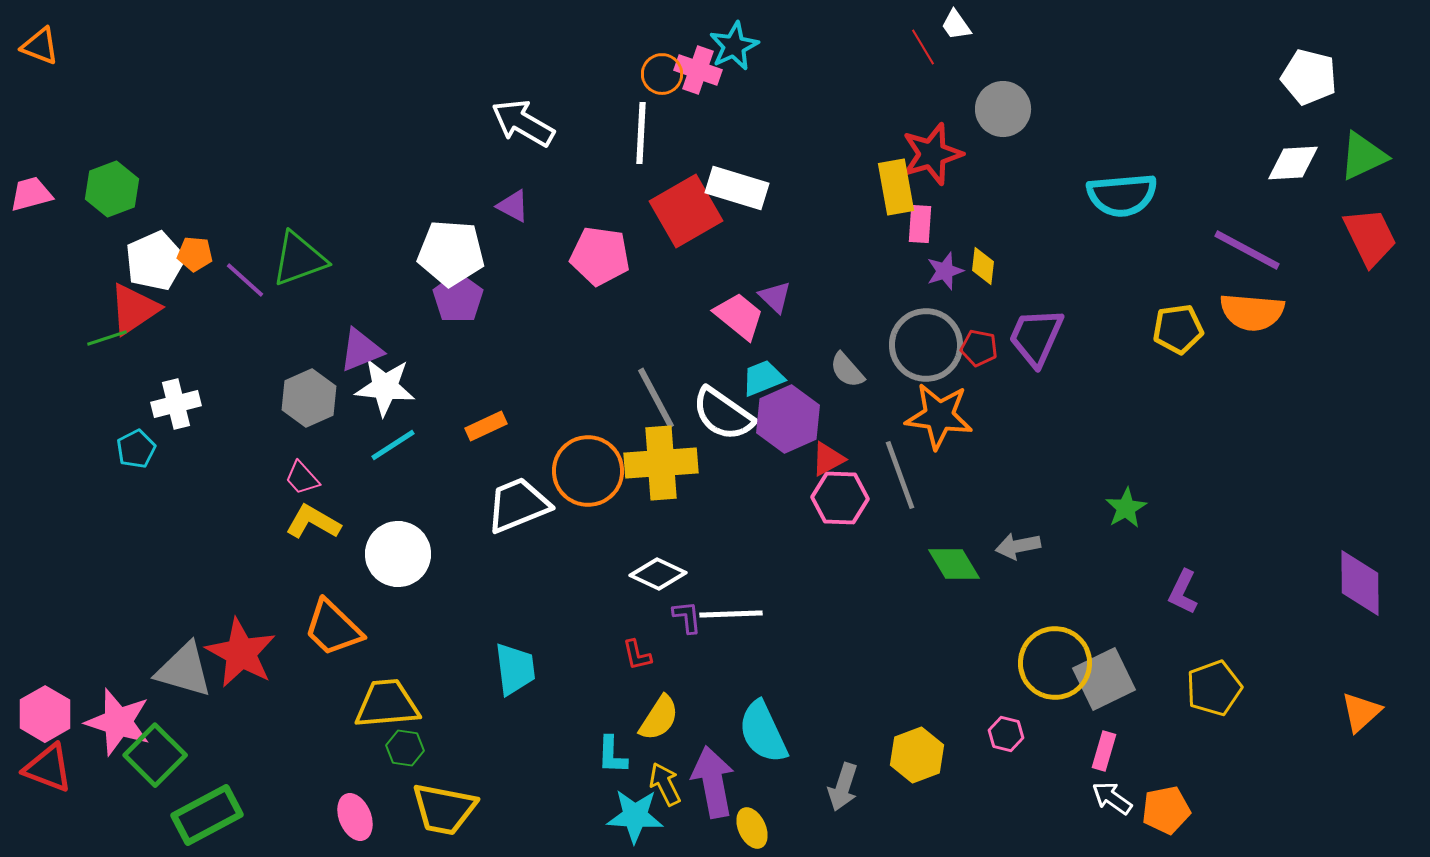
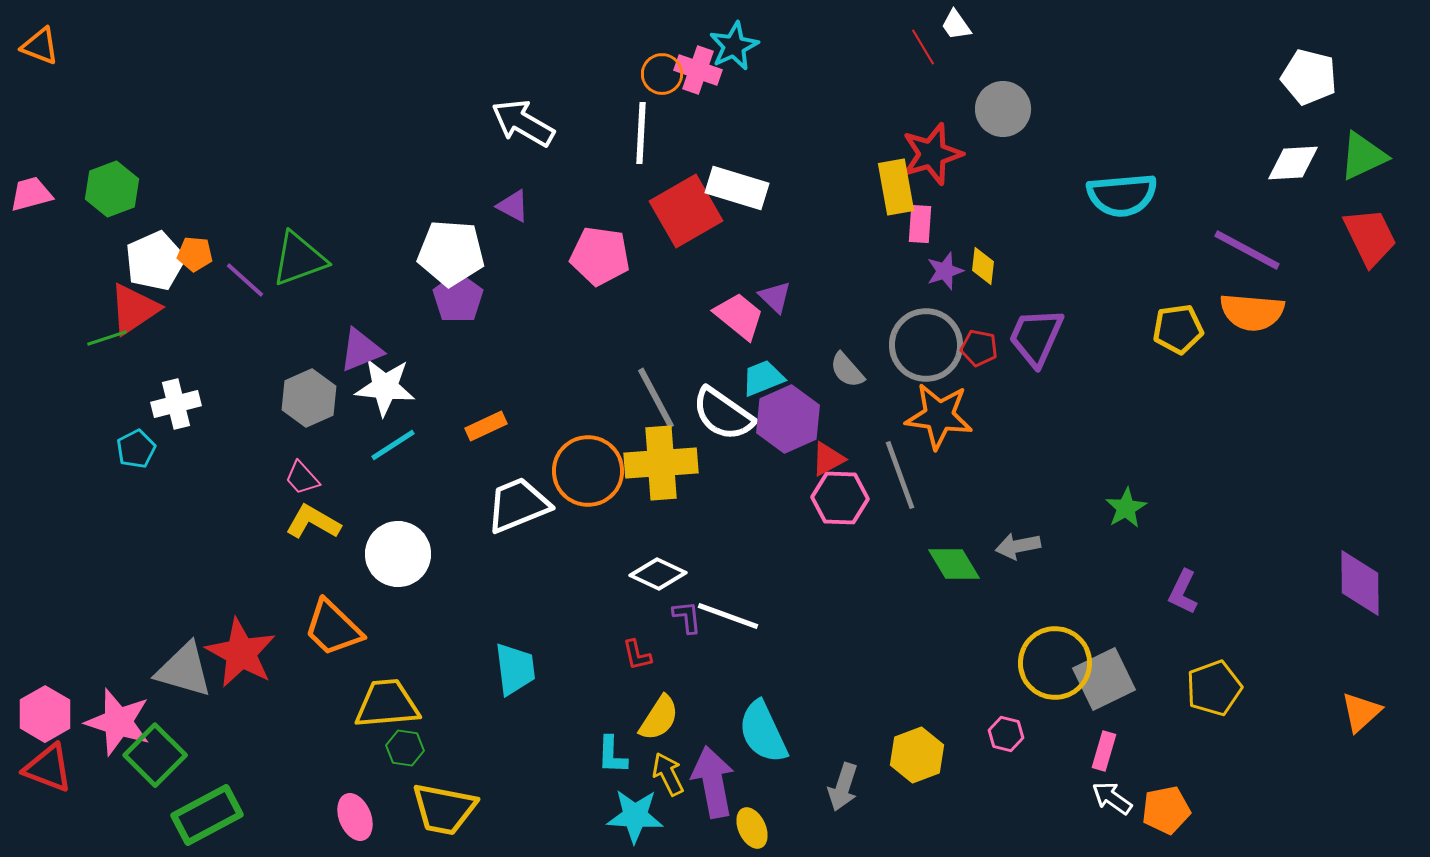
white line at (731, 614): moved 3 px left, 2 px down; rotated 22 degrees clockwise
yellow arrow at (665, 784): moved 3 px right, 10 px up
